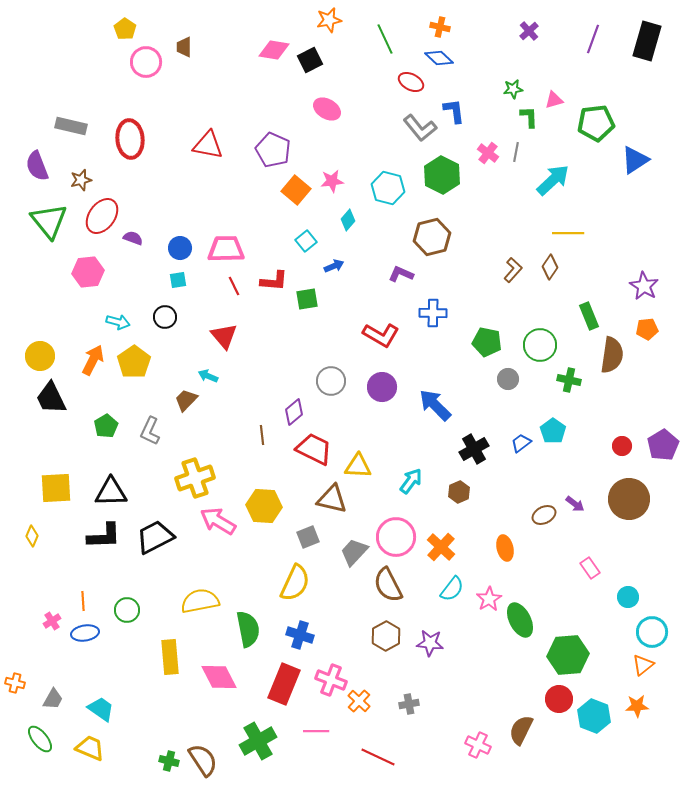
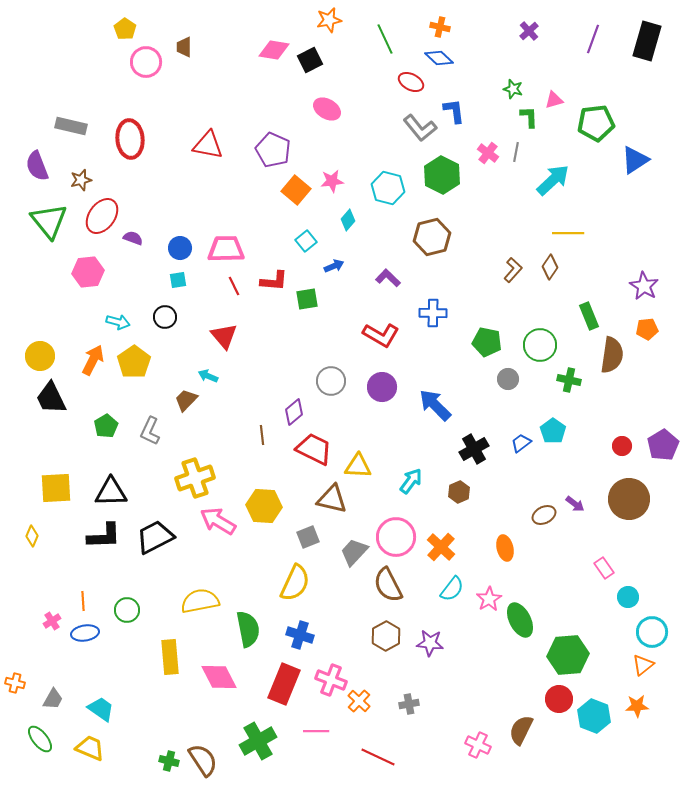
green star at (513, 89): rotated 24 degrees clockwise
purple L-shape at (401, 274): moved 13 px left, 4 px down; rotated 20 degrees clockwise
pink rectangle at (590, 568): moved 14 px right
